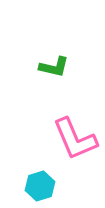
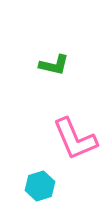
green L-shape: moved 2 px up
